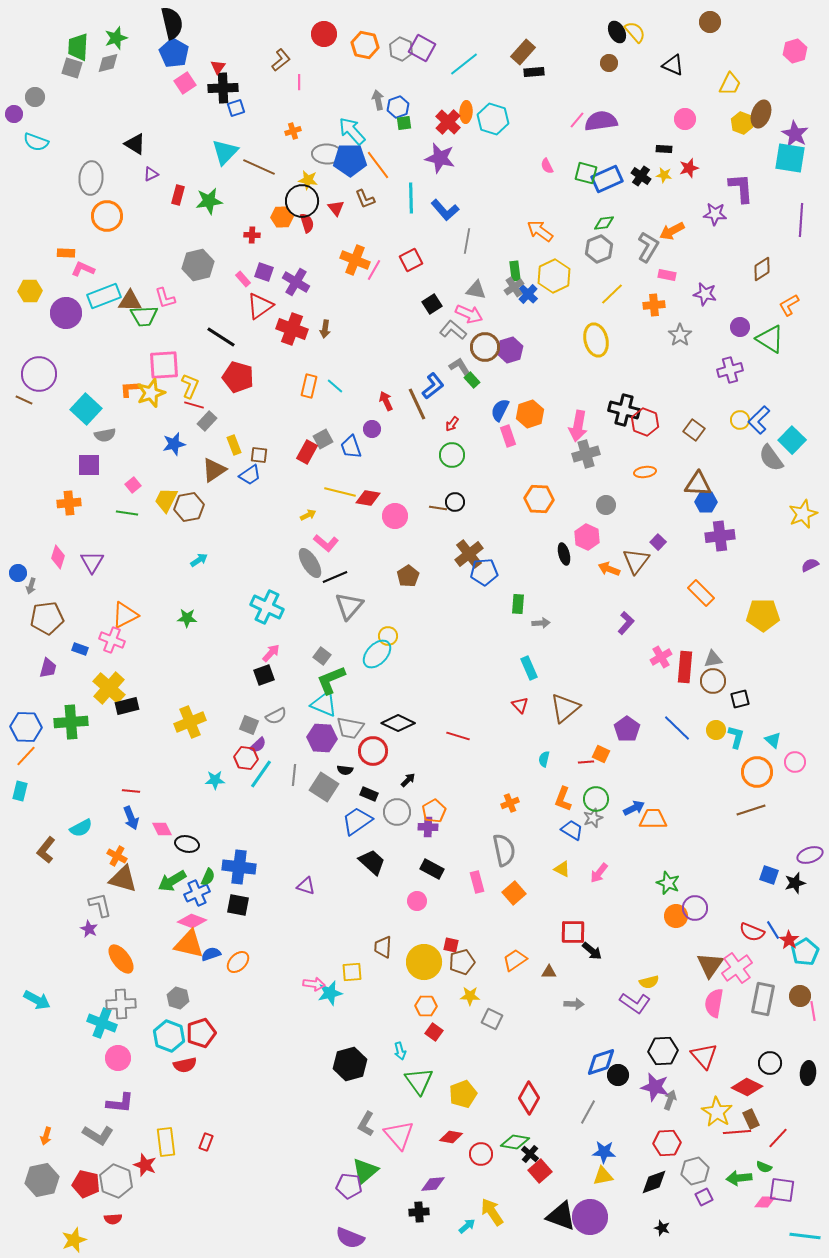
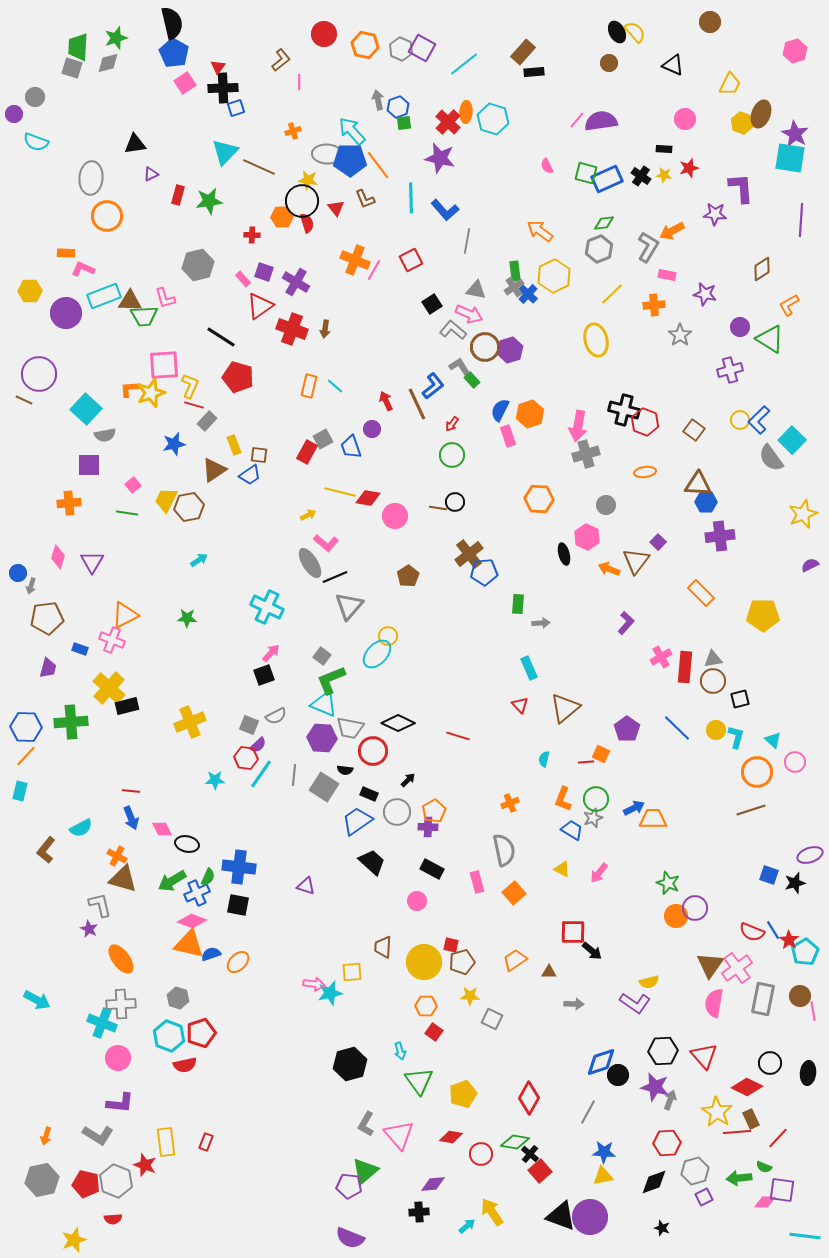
black triangle at (135, 144): rotated 40 degrees counterclockwise
